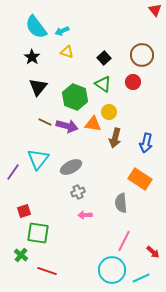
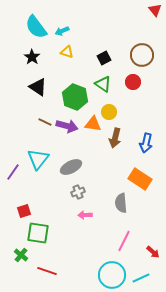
black square: rotated 16 degrees clockwise
black triangle: rotated 36 degrees counterclockwise
cyan circle: moved 5 px down
